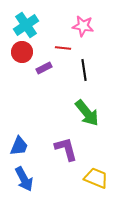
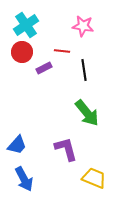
red line: moved 1 px left, 3 px down
blue trapezoid: moved 2 px left, 1 px up; rotated 20 degrees clockwise
yellow trapezoid: moved 2 px left
